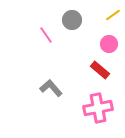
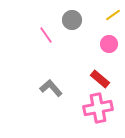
red rectangle: moved 9 px down
